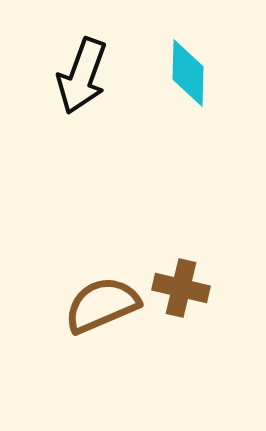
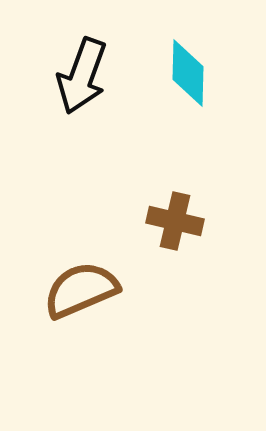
brown cross: moved 6 px left, 67 px up
brown semicircle: moved 21 px left, 15 px up
